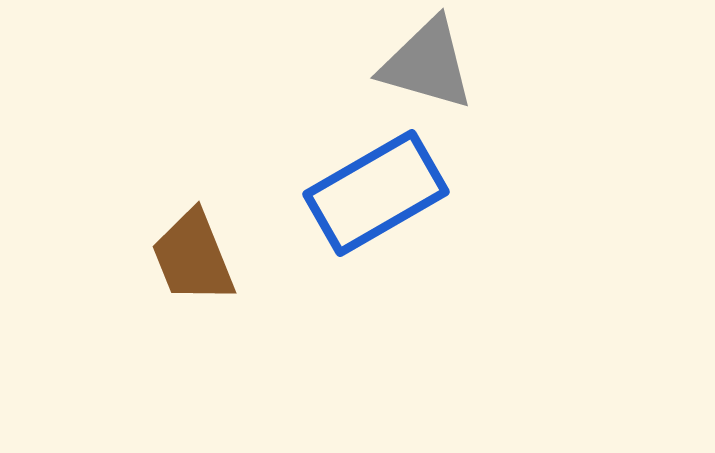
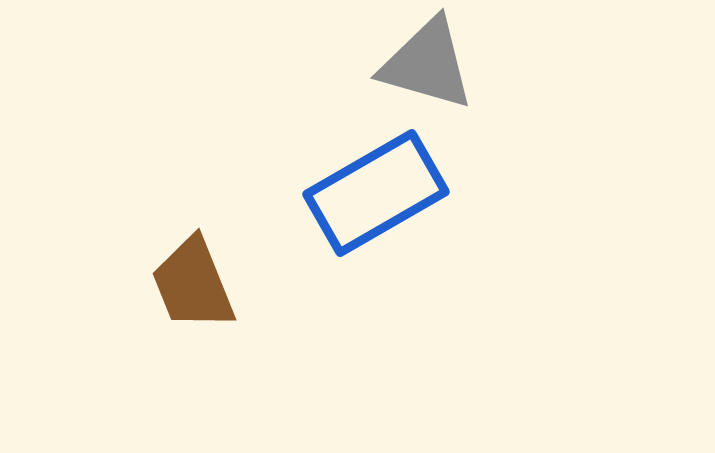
brown trapezoid: moved 27 px down
